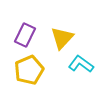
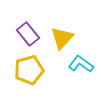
purple rectangle: moved 3 px right, 1 px up; rotated 65 degrees counterclockwise
yellow pentagon: rotated 8 degrees clockwise
